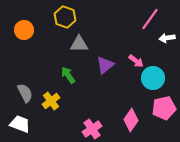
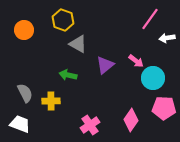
yellow hexagon: moved 2 px left, 3 px down
gray triangle: moved 1 px left; rotated 30 degrees clockwise
green arrow: rotated 42 degrees counterclockwise
yellow cross: rotated 36 degrees clockwise
pink pentagon: rotated 15 degrees clockwise
pink cross: moved 2 px left, 4 px up
